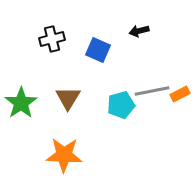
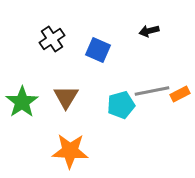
black arrow: moved 10 px right
black cross: rotated 20 degrees counterclockwise
brown triangle: moved 2 px left, 1 px up
green star: moved 1 px right, 1 px up
orange star: moved 6 px right, 4 px up
